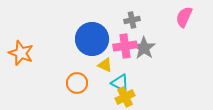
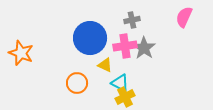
blue circle: moved 2 px left, 1 px up
